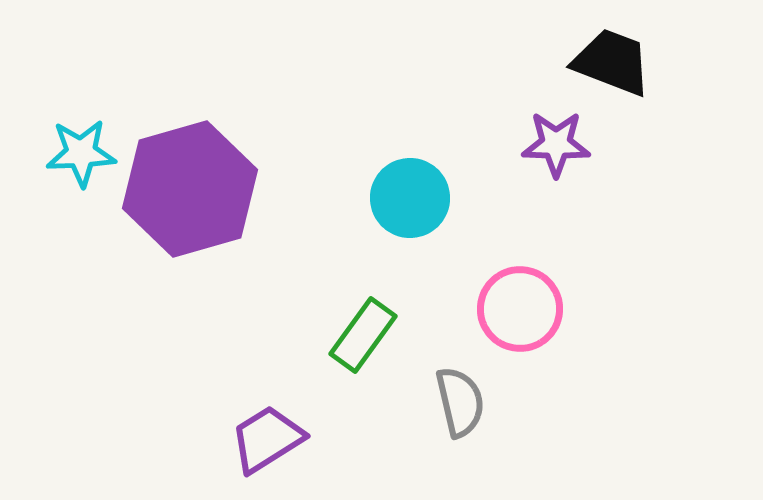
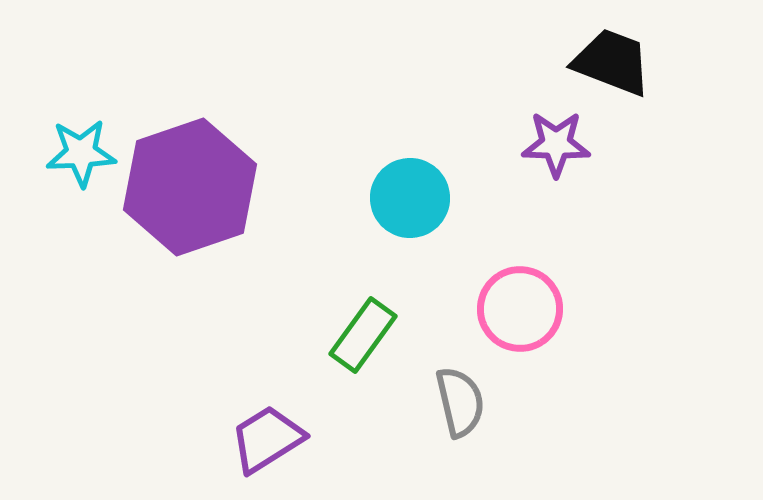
purple hexagon: moved 2 px up; rotated 3 degrees counterclockwise
